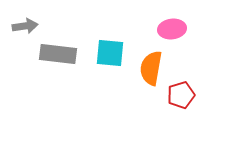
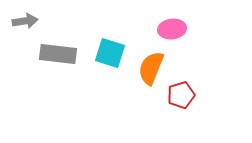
gray arrow: moved 5 px up
cyan square: rotated 12 degrees clockwise
orange semicircle: rotated 12 degrees clockwise
